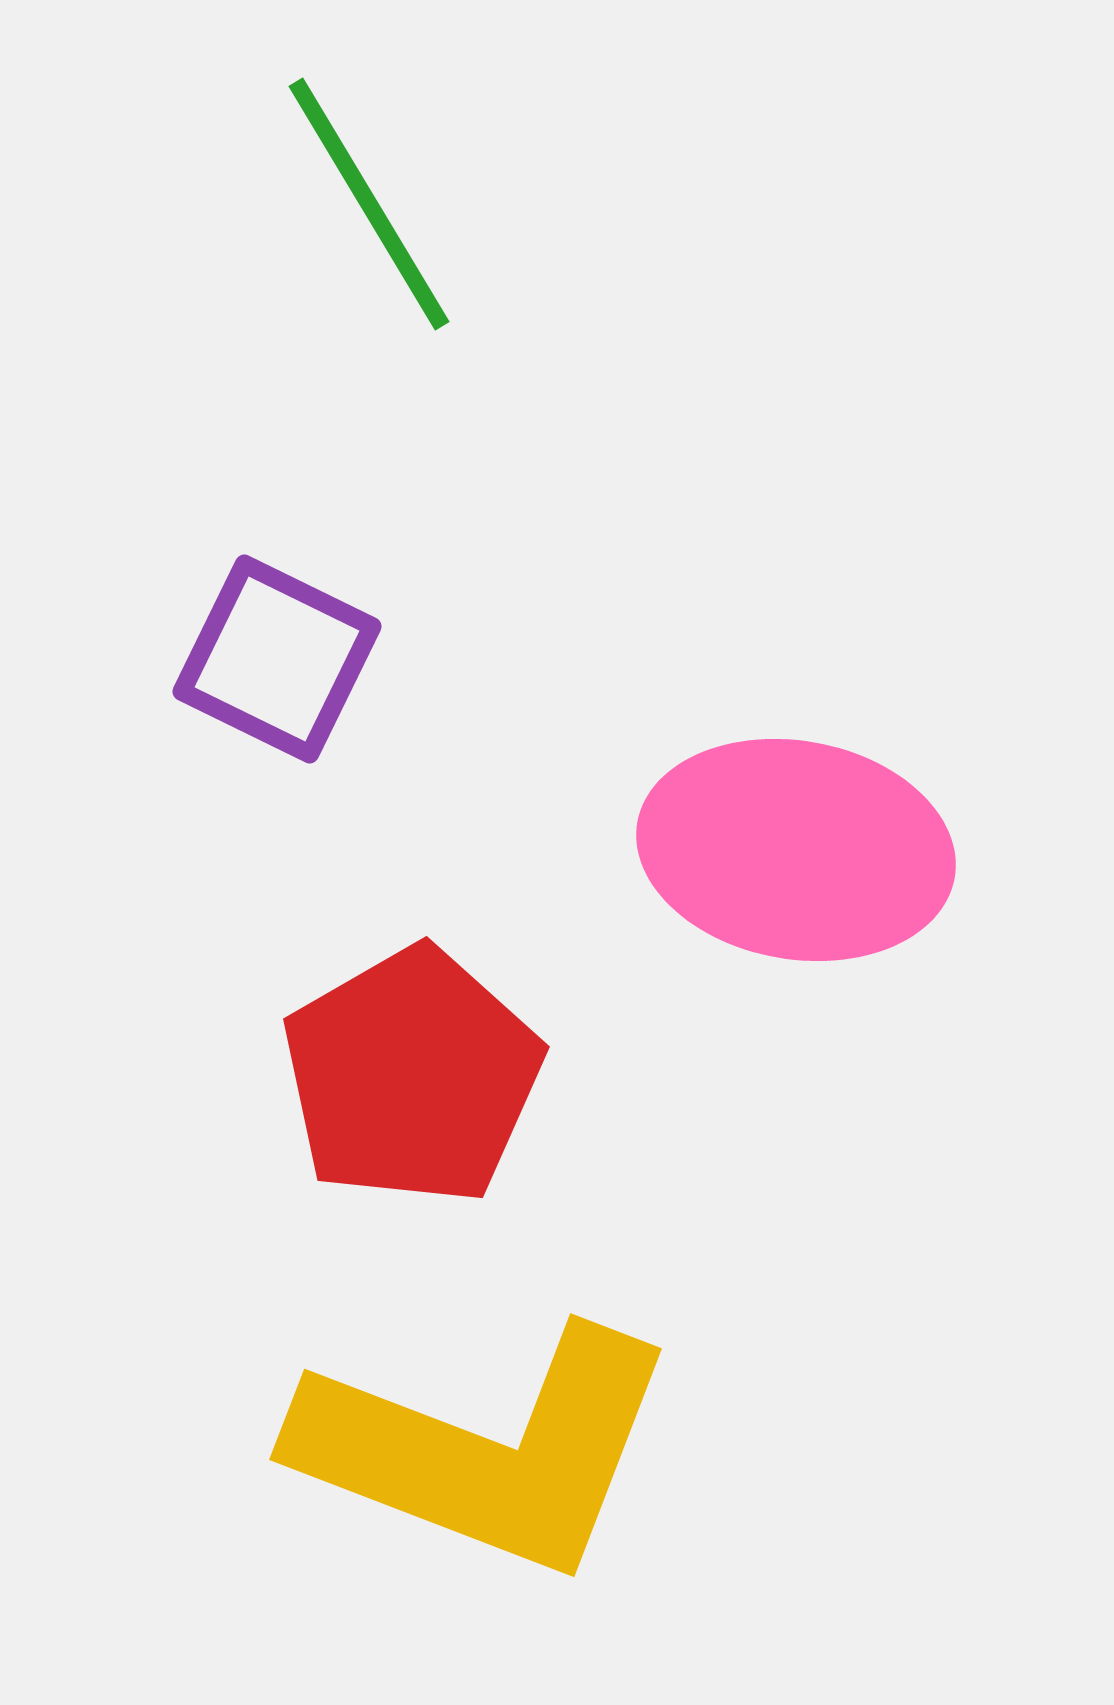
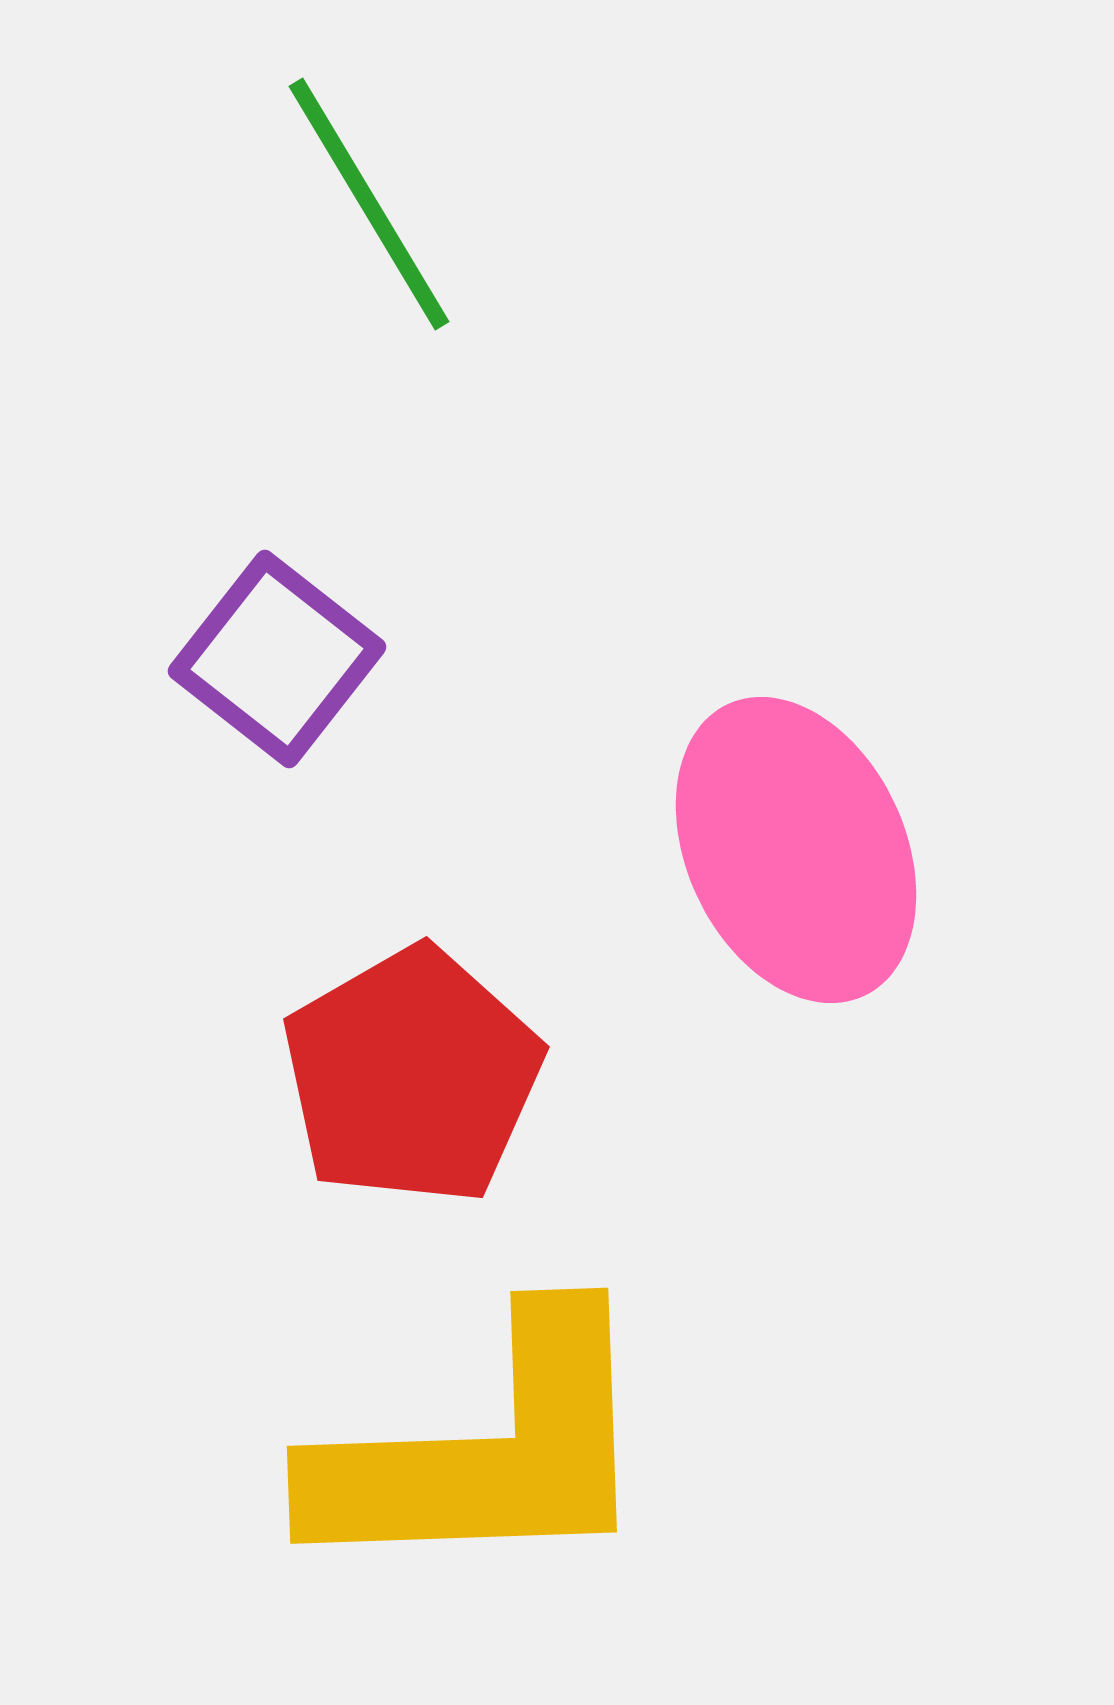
purple square: rotated 12 degrees clockwise
pink ellipse: rotated 55 degrees clockwise
yellow L-shape: rotated 23 degrees counterclockwise
